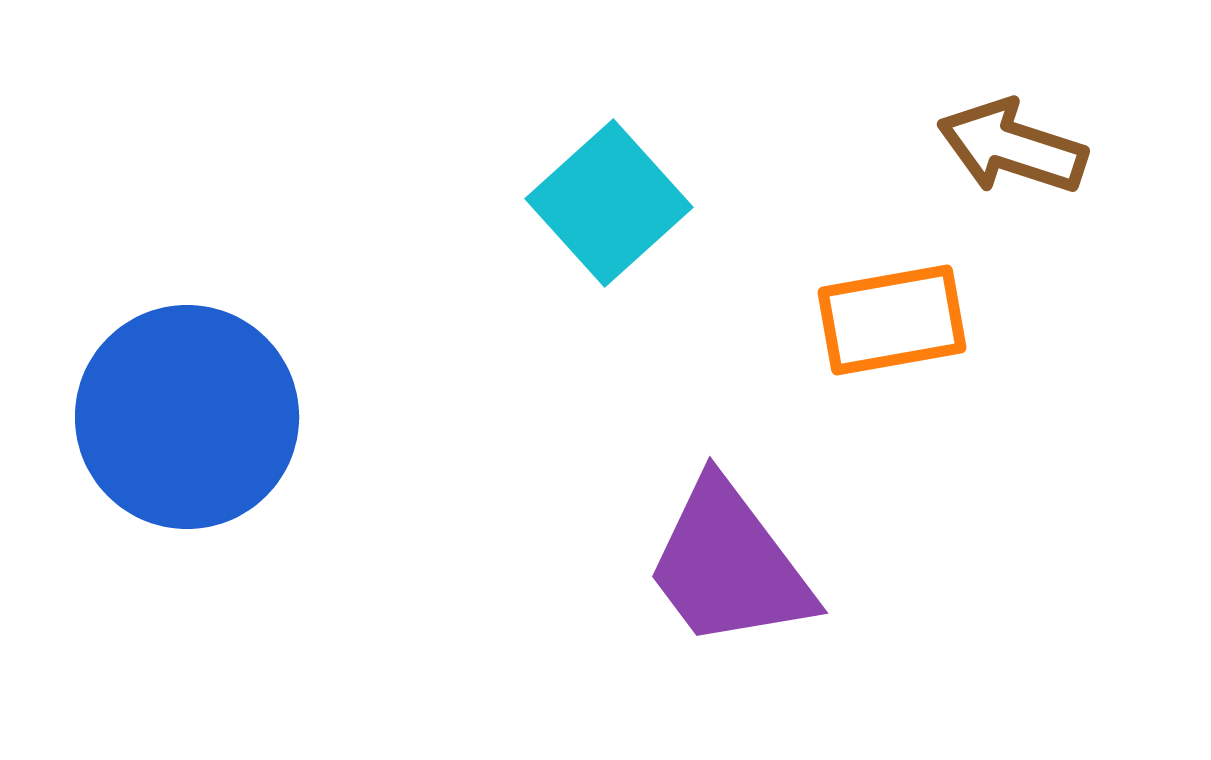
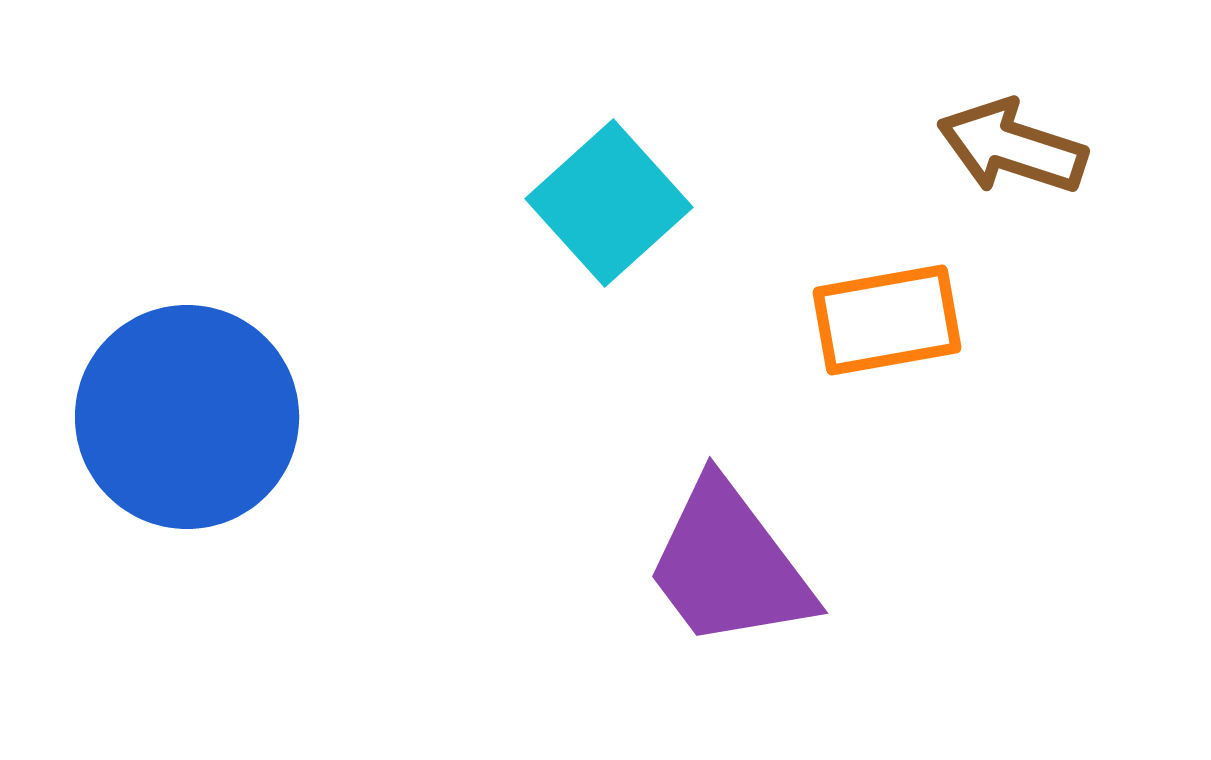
orange rectangle: moved 5 px left
